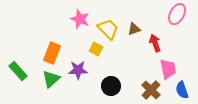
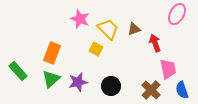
purple star: moved 12 px down; rotated 12 degrees counterclockwise
